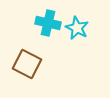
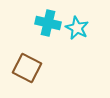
brown square: moved 4 px down
